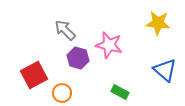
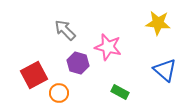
pink star: moved 1 px left, 2 px down
purple hexagon: moved 5 px down
orange circle: moved 3 px left
